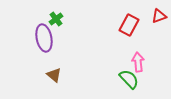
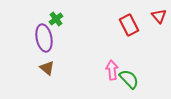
red triangle: rotated 49 degrees counterclockwise
red rectangle: rotated 55 degrees counterclockwise
pink arrow: moved 26 px left, 8 px down
brown triangle: moved 7 px left, 7 px up
